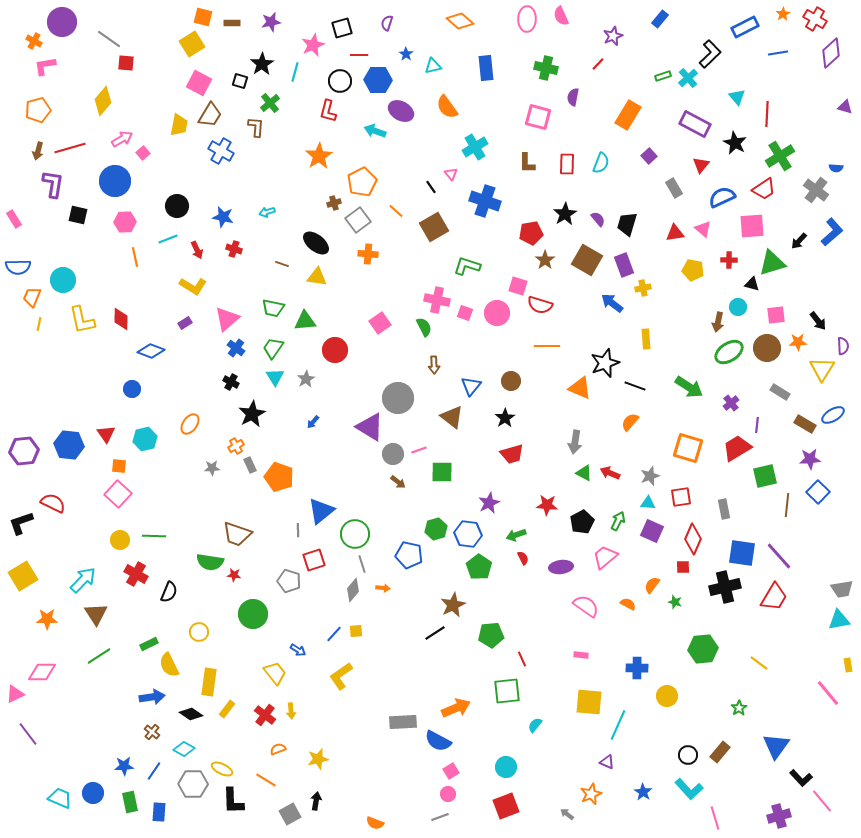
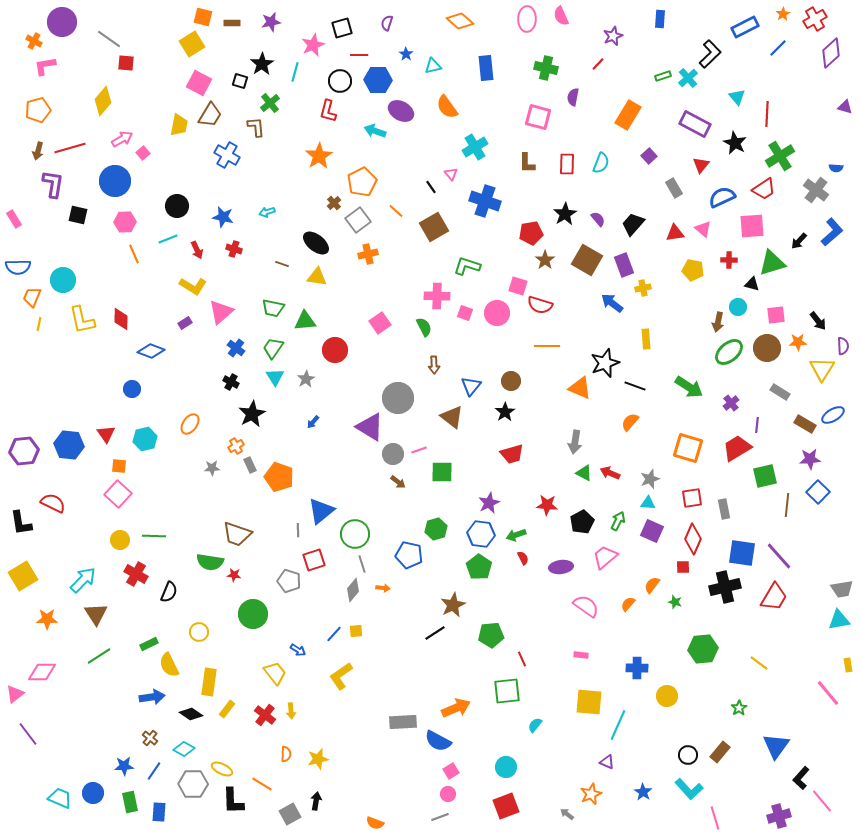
blue rectangle at (660, 19): rotated 36 degrees counterclockwise
red cross at (815, 19): rotated 30 degrees clockwise
blue line at (778, 53): moved 5 px up; rotated 36 degrees counterclockwise
brown L-shape at (256, 127): rotated 10 degrees counterclockwise
blue cross at (221, 151): moved 6 px right, 4 px down
brown cross at (334, 203): rotated 24 degrees counterclockwise
black trapezoid at (627, 224): moved 6 px right; rotated 25 degrees clockwise
orange cross at (368, 254): rotated 18 degrees counterclockwise
orange line at (135, 257): moved 1 px left, 3 px up; rotated 12 degrees counterclockwise
pink cross at (437, 300): moved 4 px up; rotated 10 degrees counterclockwise
pink triangle at (227, 319): moved 6 px left, 7 px up
green ellipse at (729, 352): rotated 8 degrees counterclockwise
black star at (505, 418): moved 6 px up
gray star at (650, 476): moved 3 px down
red square at (681, 497): moved 11 px right, 1 px down
black L-shape at (21, 523): rotated 80 degrees counterclockwise
blue hexagon at (468, 534): moved 13 px right
orange semicircle at (628, 604): rotated 77 degrees counterclockwise
pink triangle at (15, 694): rotated 12 degrees counterclockwise
brown cross at (152, 732): moved 2 px left, 6 px down
orange semicircle at (278, 749): moved 8 px right, 5 px down; rotated 112 degrees clockwise
black L-shape at (801, 778): rotated 85 degrees clockwise
orange line at (266, 780): moved 4 px left, 4 px down
